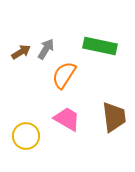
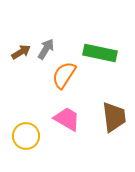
green rectangle: moved 7 px down
